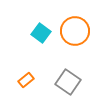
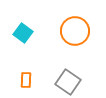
cyan square: moved 18 px left
orange rectangle: rotated 49 degrees counterclockwise
